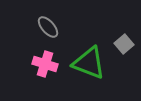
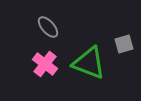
gray square: rotated 24 degrees clockwise
pink cross: rotated 20 degrees clockwise
